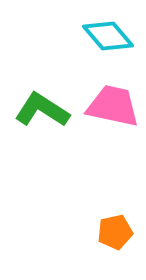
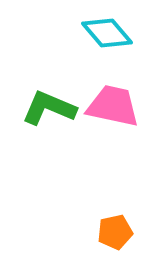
cyan diamond: moved 1 px left, 3 px up
green L-shape: moved 7 px right, 2 px up; rotated 10 degrees counterclockwise
